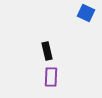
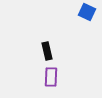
blue square: moved 1 px right, 1 px up
